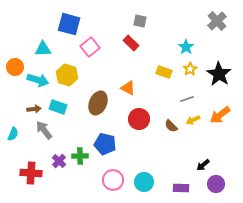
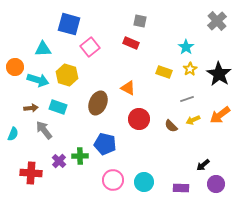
red rectangle: rotated 21 degrees counterclockwise
brown arrow: moved 3 px left, 1 px up
